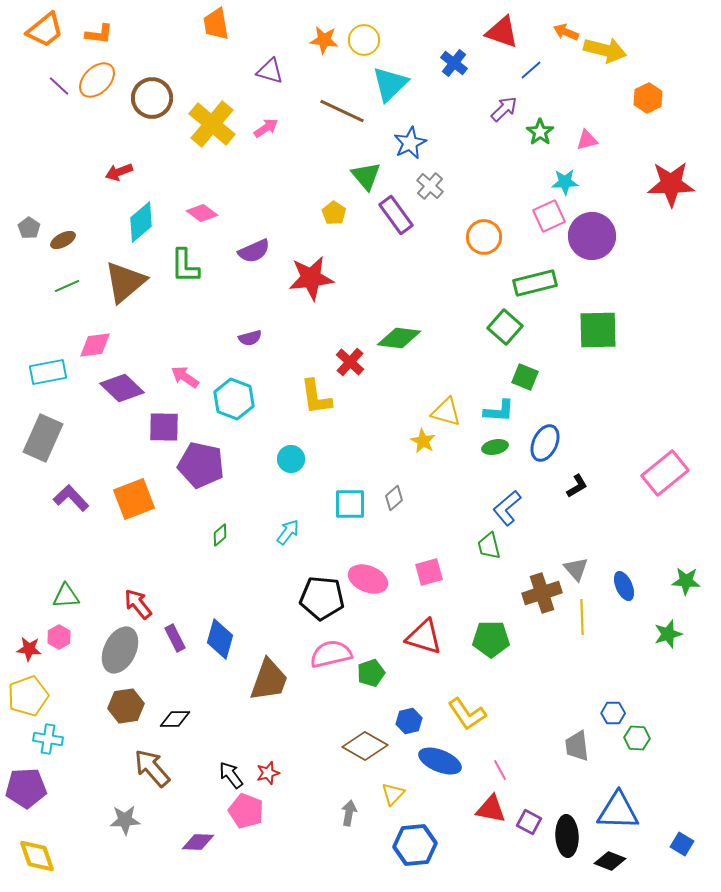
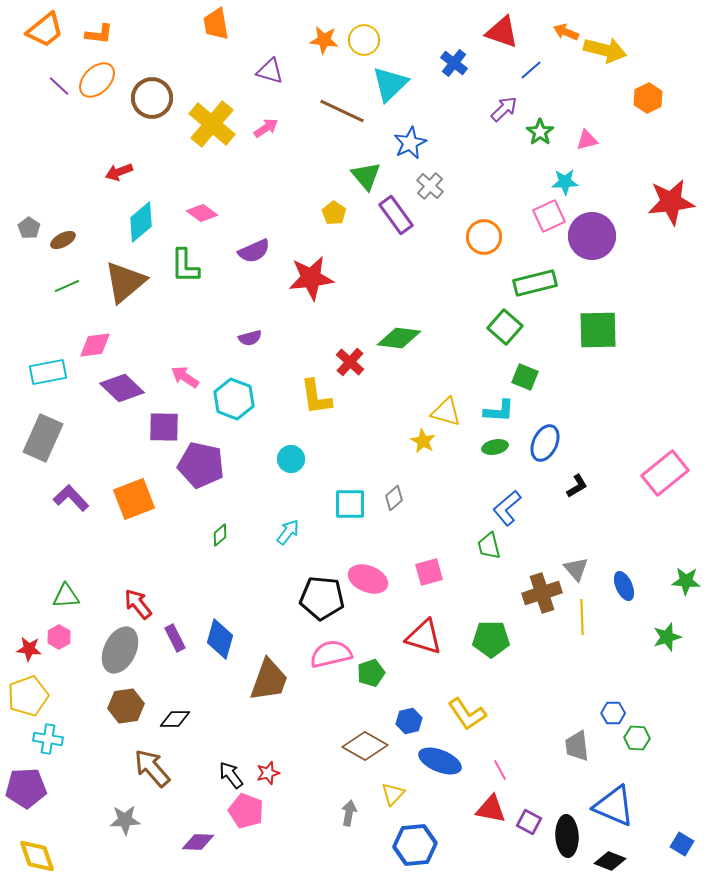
red star at (671, 184): moved 18 px down; rotated 6 degrees counterclockwise
green star at (668, 634): moved 1 px left, 3 px down
blue triangle at (618, 811): moved 4 px left, 5 px up; rotated 21 degrees clockwise
